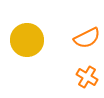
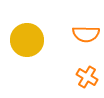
orange semicircle: moved 1 px left, 4 px up; rotated 28 degrees clockwise
